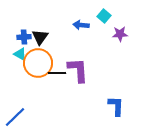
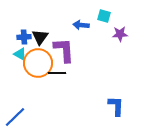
cyan square: rotated 24 degrees counterclockwise
purple L-shape: moved 14 px left, 20 px up
